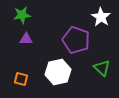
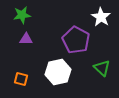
purple pentagon: rotated 8 degrees clockwise
